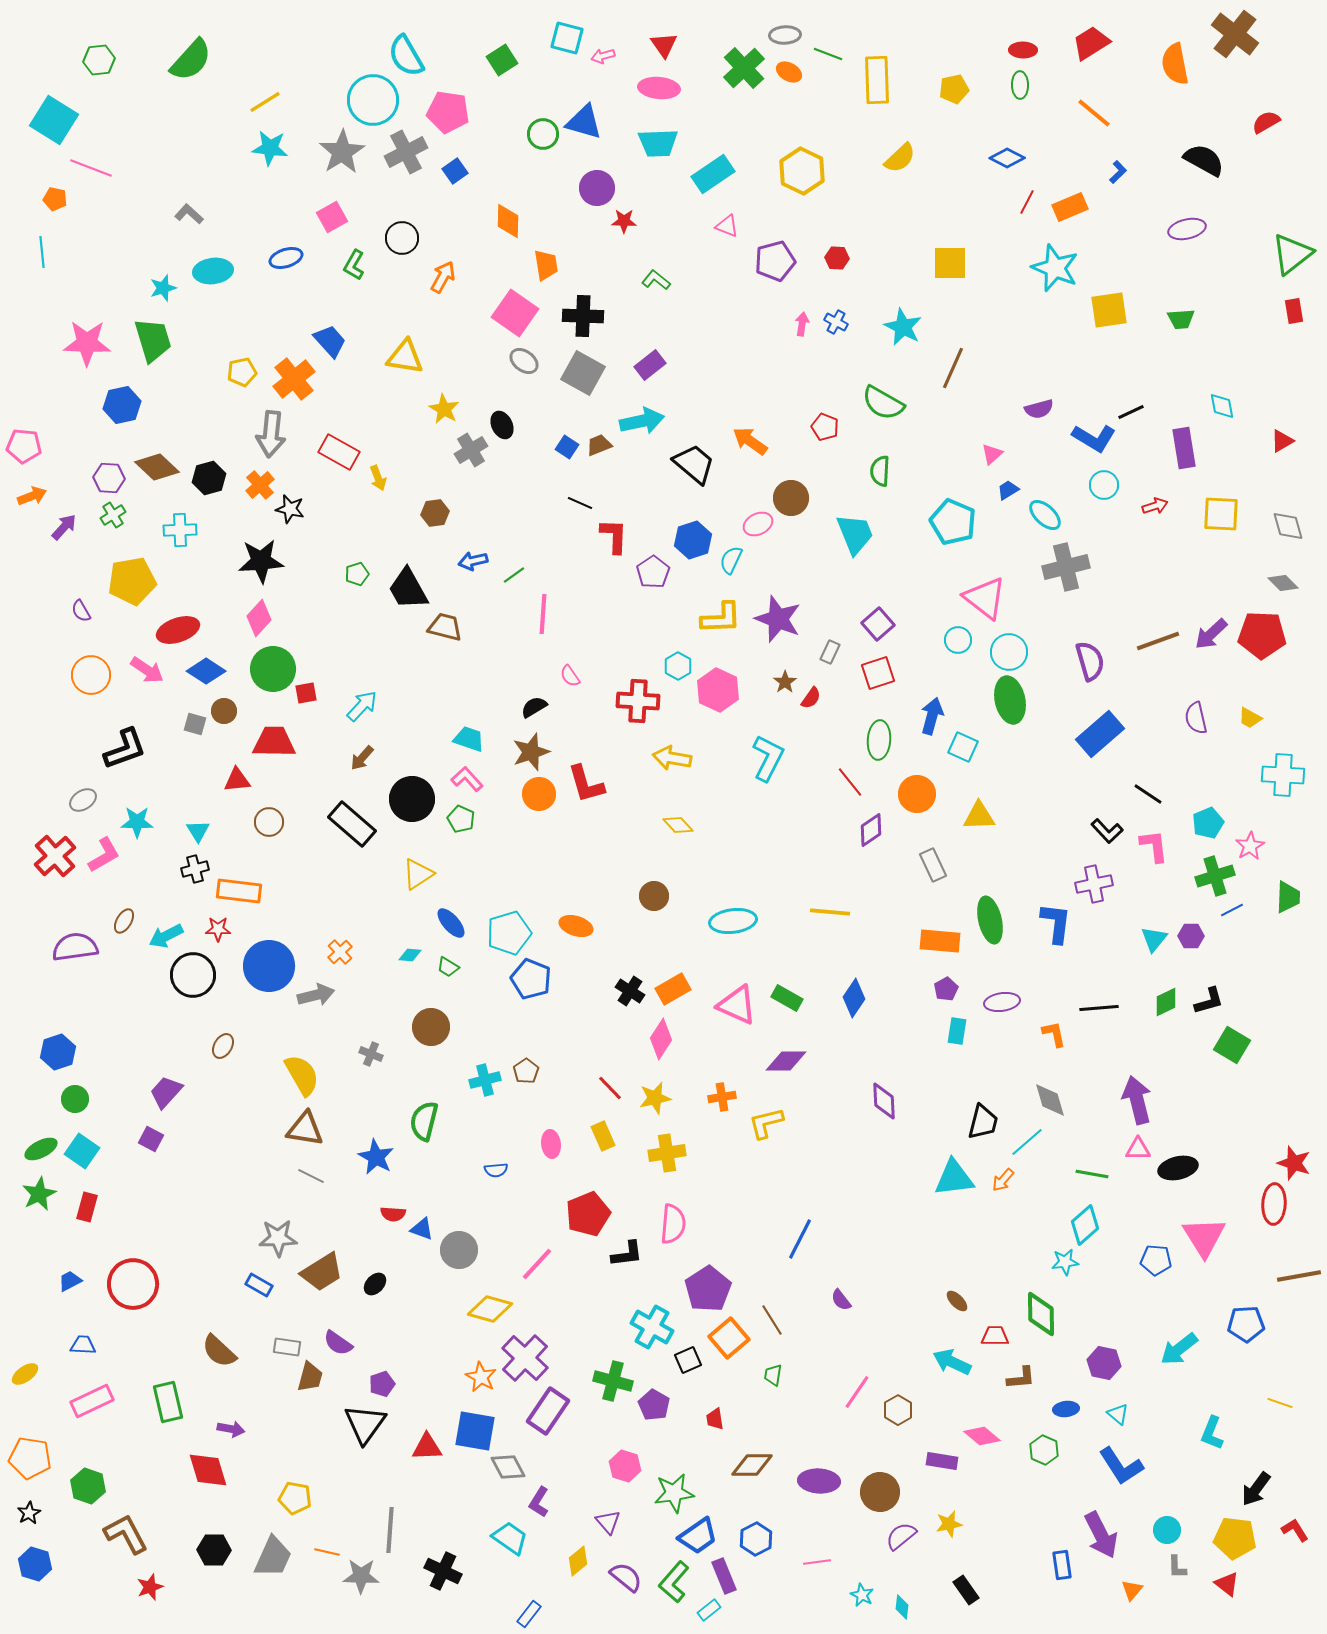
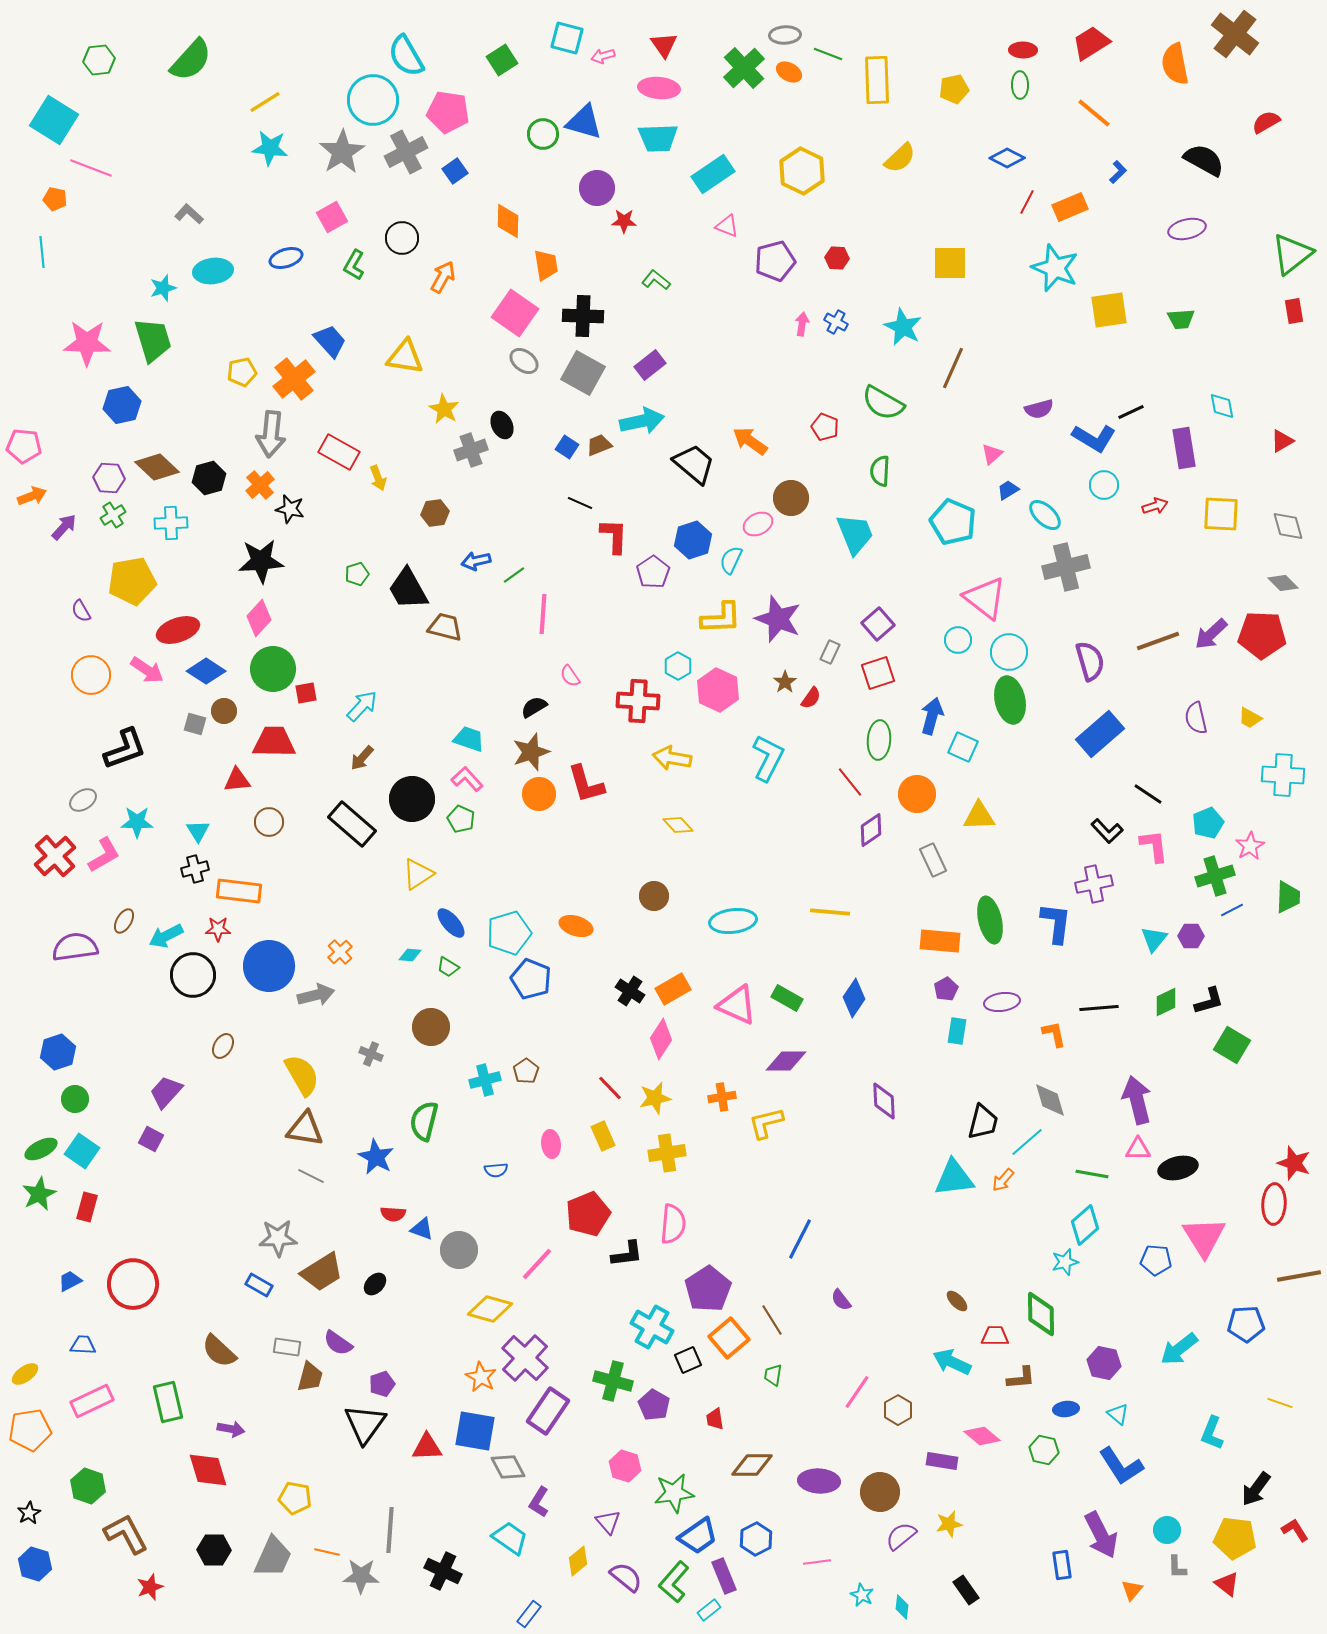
cyan trapezoid at (658, 143): moved 5 px up
gray cross at (471, 450): rotated 12 degrees clockwise
cyan cross at (180, 530): moved 9 px left, 7 px up
blue arrow at (473, 561): moved 3 px right
gray rectangle at (933, 865): moved 5 px up
cyan star at (1065, 1262): rotated 8 degrees counterclockwise
green hexagon at (1044, 1450): rotated 12 degrees counterclockwise
orange pentagon at (30, 1458): moved 28 px up; rotated 18 degrees counterclockwise
